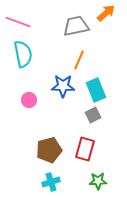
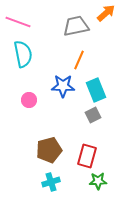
red rectangle: moved 2 px right, 7 px down
